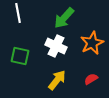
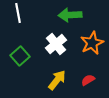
green arrow: moved 6 px right, 3 px up; rotated 45 degrees clockwise
white cross: moved 2 px up; rotated 25 degrees clockwise
green square: rotated 36 degrees clockwise
red semicircle: moved 3 px left, 1 px down
